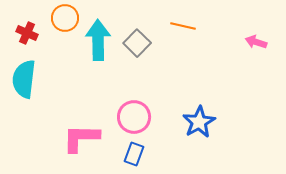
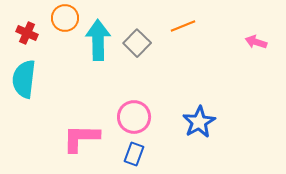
orange line: rotated 35 degrees counterclockwise
